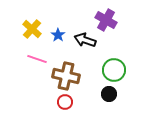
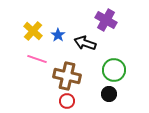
yellow cross: moved 1 px right, 2 px down
black arrow: moved 3 px down
brown cross: moved 1 px right
red circle: moved 2 px right, 1 px up
